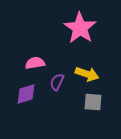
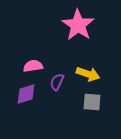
pink star: moved 2 px left, 3 px up
pink semicircle: moved 2 px left, 3 px down
yellow arrow: moved 1 px right
gray square: moved 1 px left
